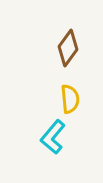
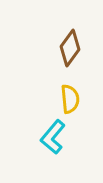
brown diamond: moved 2 px right
